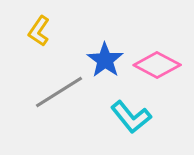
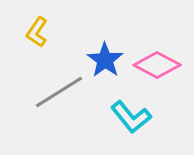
yellow L-shape: moved 2 px left, 1 px down
